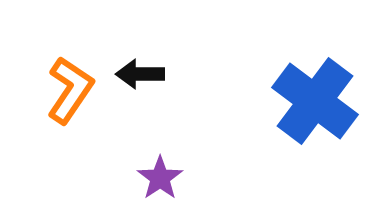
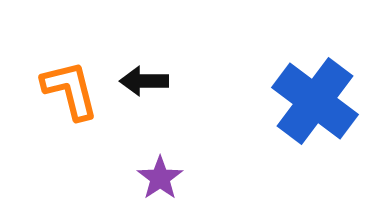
black arrow: moved 4 px right, 7 px down
orange L-shape: rotated 48 degrees counterclockwise
